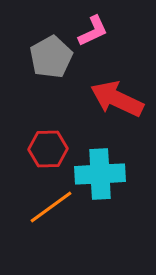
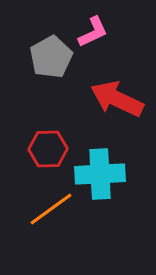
pink L-shape: moved 1 px down
orange line: moved 2 px down
